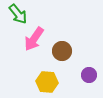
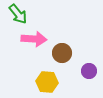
pink arrow: rotated 120 degrees counterclockwise
brown circle: moved 2 px down
purple circle: moved 4 px up
